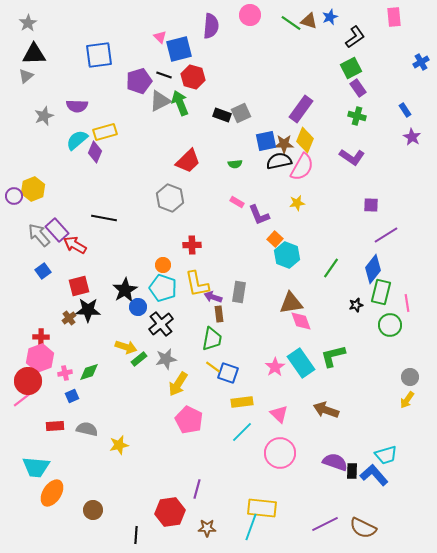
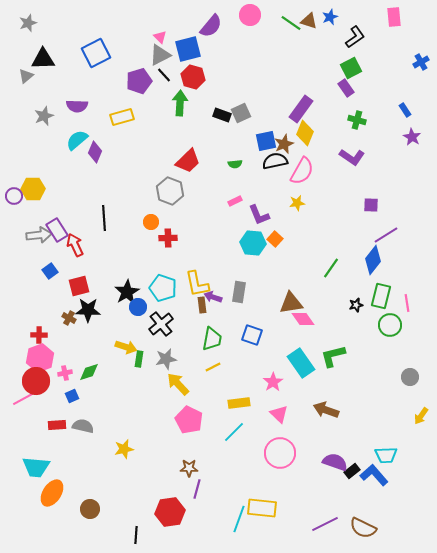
gray star at (28, 23): rotated 12 degrees clockwise
purple semicircle at (211, 26): rotated 35 degrees clockwise
blue square at (179, 49): moved 9 px right
black triangle at (34, 54): moved 9 px right, 5 px down
blue square at (99, 55): moved 3 px left, 2 px up; rotated 20 degrees counterclockwise
black line at (164, 75): rotated 28 degrees clockwise
purple rectangle at (358, 88): moved 12 px left
gray triangle at (160, 101): moved 46 px up
green arrow at (180, 103): rotated 25 degrees clockwise
green cross at (357, 116): moved 4 px down
yellow rectangle at (105, 132): moved 17 px right, 15 px up
yellow diamond at (305, 140): moved 7 px up
brown star at (284, 144): rotated 24 degrees counterclockwise
black semicircle at (279, 161): moved 4 px left
pink semicircle at (302, 167): moved 4 px down
yellow hexagon at (33, 189): rotated 20 degrees clockwise
gray hexagon at (170, 198): moved 7 px up
pink rectangle at (237, 202): moved 2 px left, 1 px up; rotated 56 degrees counterclockwise
black line at (104, 218): rotated 75 degrees clockwise
purple rectangle at (57, 230): rotated 10 degrees clockwise
gray arrow at (39, 235): rotated 125 degrees clockwise
red arrow at (75, 245): rotated 35 degrees clockwise
red cross at (192, 245): moved 24 px left, 7 px up
cyan hexagon at (287, 255): moved 34 px left, 12 px up; rotated 15 degrees counterclockwise
orange circle at (163, 265): moved 12 px left, 43 px up
blue diamond at (373, 269): moved 9 px up
blue square at (43, 271): moved 7 px right
black star at (125, 290): moved 2 px right, 2 px down
green rectangle at (381, 292): moved 4 px down
brown rectangle at (219, 314): moved 17 px left, 9 px up
brown cross at (69, 318): rotated 24 degrees counterclockwise
pink diamond at (301, 321): moved 2 px right, 2 px up; rotated 15 degrees counterclockwise
red cross at (41, 337): moved 2 px left, 2 px up
green rectangle at (139, 359): rotated 42 degrees counterclockwise
yellow line at (213, 367): rotated 63 degrees counterclockwise
pink star at (275, 367): moved 2 px left, 15 px down
blue square at (228, 373): moved 24 px right, 38 px up
red circle at (28, 381): moved 8 px right
yellow arrow at (178, 384): rotated 105 degrees clockwise
pink line at (23, 399): rotated 10 degrees clockwise
yellow arrow at (407, 400): moved 14 px right, 16 px down
yellow rectangle at (242, 402): moved 3 px left, 1 px down
red rectangle at (55, 426): moved 2 px right, 1 px up
gray semicircle at (87, 429): moved 4 px left, 3 px up
cyan line at (242, 432): moved 8 px left
yellow star at (119, 445): moved 5 px right, 4 px down
cyan trapezoid at (386, 455): rotated 15 degrees clockwise
black rectangle at (352, 471): rotated 49 degrees clockwise
brown circle at (93, 510): moved 3 px left, 1 px up
cyan line at (251, 527): moved 12 px left, 8 px up
brown star at (207, 528): moved 18 px left, 60 px up
